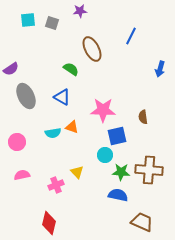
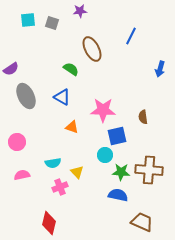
cyan semicircle: moved 30 px down
pink cross: moved 4 px right, 2 px down
